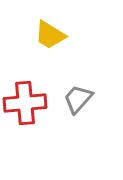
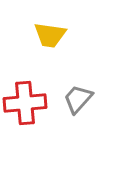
yellow trapezoid: rotated 24 degrees counterclockwise
